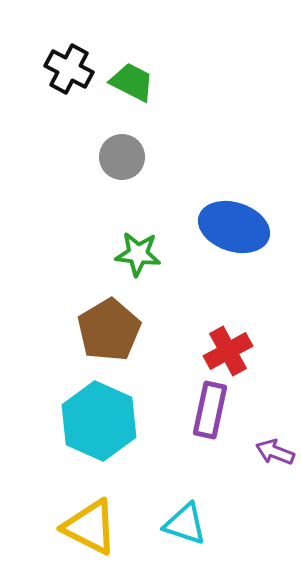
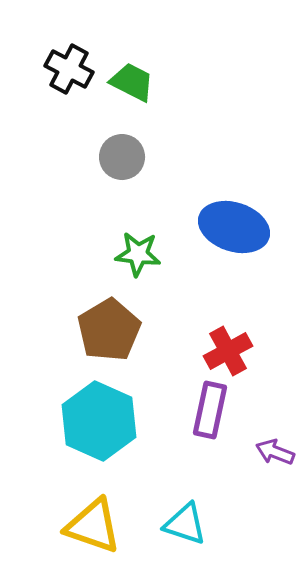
yellow triangle: moved 3 px right, 1 px up; rotated 8 degrees counterclockwise
